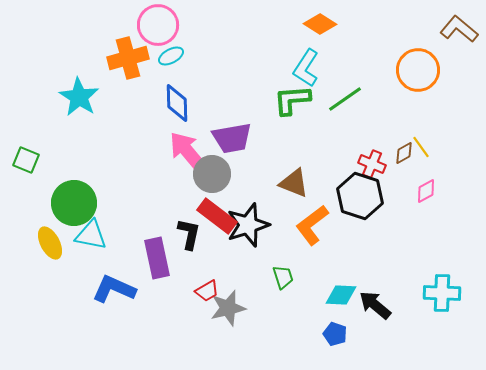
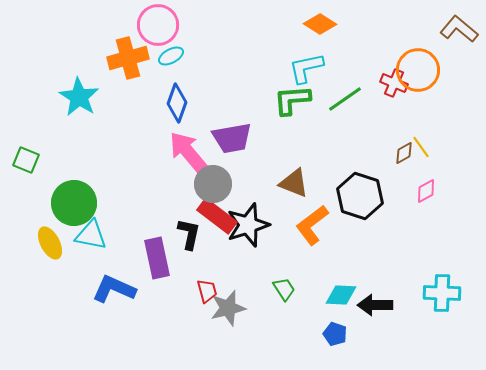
cyan L-shape: rotated 45 degrees clockwise
blue diamond: rotated 21 degrees clockwise
red cross: moved 22 px right, 81 px up
gray circle: moved 1 px right, 10 px down
green trapezoid: moved 1 px right, 12 px down; rotated 15 degrees counterclockwise
red trapezoid: rotated 75 degrees counterclockwise
black arrow: rotated 40 degrees counterclockwise
